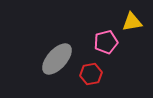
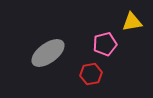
pink pentagon: moved 1 px left, 2 px down
gray ellipse: moved 9 px left, 6 px up; rotated 12 degrees clockwise
